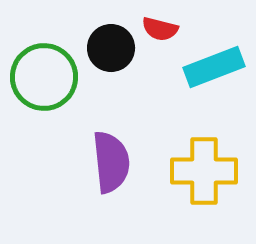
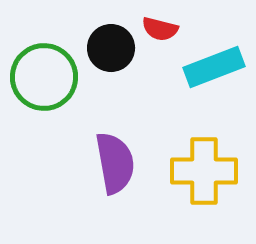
purple semicircle: moved 4 px right, 1 px down; rotated 4 degrees counterclockwise
